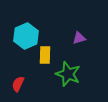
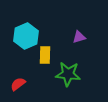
purple triangle: moved 1 px up
green star: rotated 15 degrees counterclockwise
red semicircle: rotated 28 degrees clockwise
